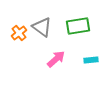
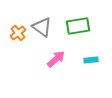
orange cross: moved 1 px left
